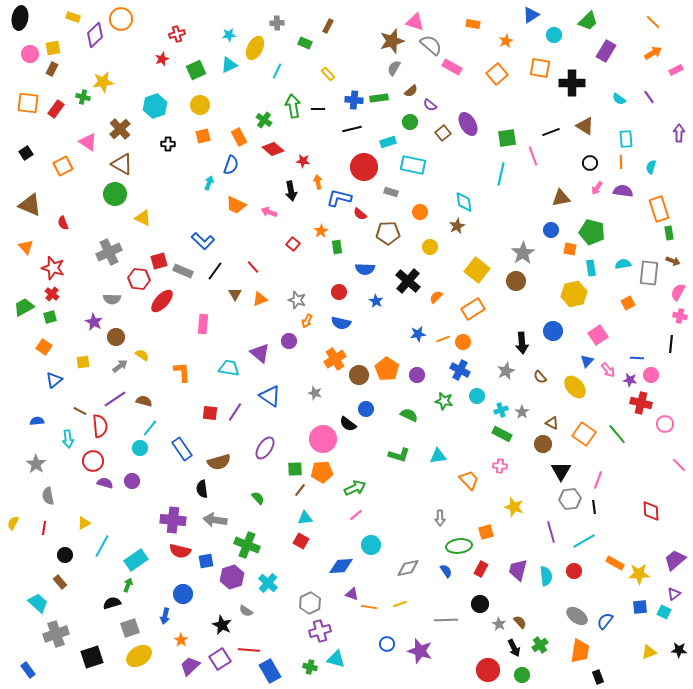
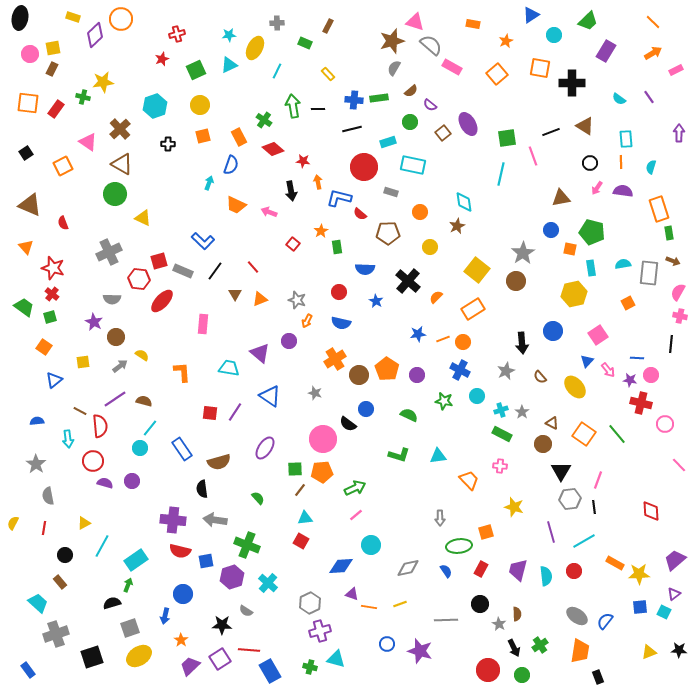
green trapezoid at (24, 307): rotated 65 degrees clockwise
brown semicircle at (520, 622): moved 3 px left, 8 px up; rotated 40 degrees clockwise
black star at (222, 625): rotated 24 degrees counterclockwise
